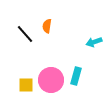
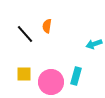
cyan arrow: moved 2 px down
pink circle: moved 2 px down
yellow square: moved 2 px left, 11 px up
